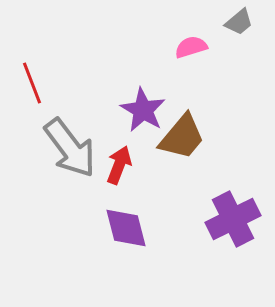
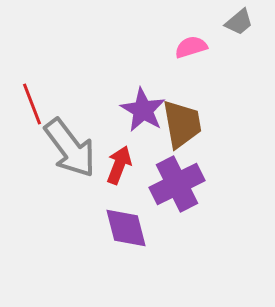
red line: moved 21 px down
brown trapezoid: moved 13 px up; rotated 50 degrees counterclockwise
purple cross: moved 56 px left, 35 px up
